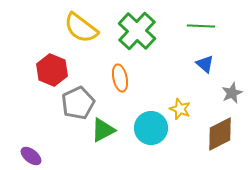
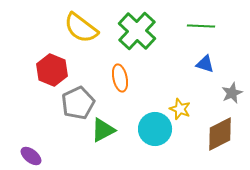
blue triangle: rotated 24 degrees counterclockwise
cyan circle: moved 4 px right, 1 px down
